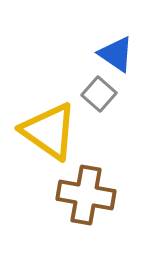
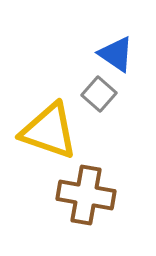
yellow triangle: rotated 16 degrees counterclockwise
